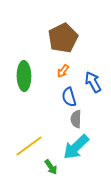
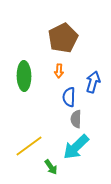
orange arrow: moved 4 px left; rotated 32 degrees counterclockwise
blue arrow: rotated 45 degrees clockwise
blue semicircle: rotated 18 degrees clockwise
